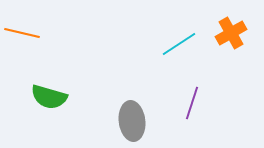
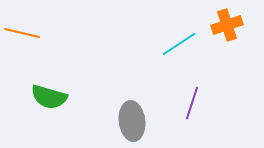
orange cross: moved 4 px left, 8 px up; rotated 12 degrees clockwise
